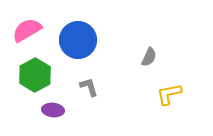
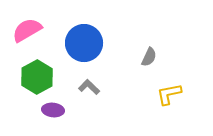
blue circle: moved 6 px right, 3 px down
green hexagon: moved 2 px right, 2 px down
gray L-shape: rotated 30 degrees counterclockwise
